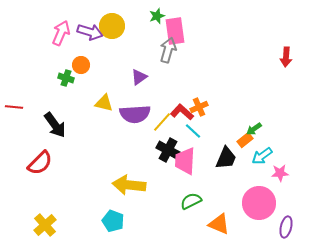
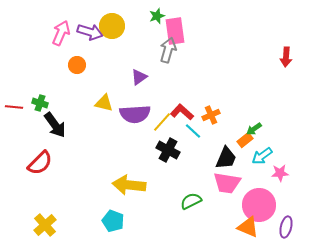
orange circle: moved 4 px left
green cross: moved 26 px left, 25 px down
orange cross: moved 12 px right, 8 px down
pink trapezoid: moved 42 px right, 22 px down; rotated 84 degrees counterclockwise
pink circle: moved 2 px down
orange triangle: moved 29 px right, 3 px down
